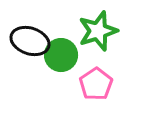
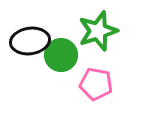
black ellipse: rotated 27 degrees counterclockwise
pink pentagon: rotated 28 degrees counterclockwise
